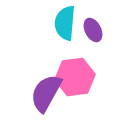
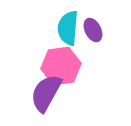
cyan semicircle: moved 3 px right, 5 px down
pink hexagon: moved 14 px left, 11 px up
